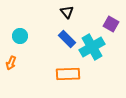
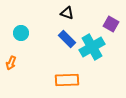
black triangle: moved 1 px down; rotated 32 degrees counterclockwise
cyan circle: moved 1 px right, 3 px up
orange rectangle: moved 1 px left, 6 px down
